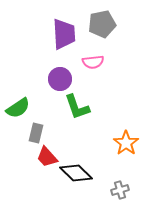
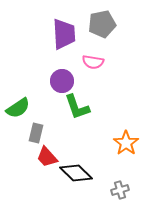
pink semicircle: rotated 15 degrees clockwise
purple circle: moved 2 px right, 2 px down
